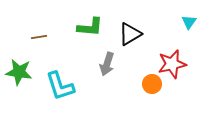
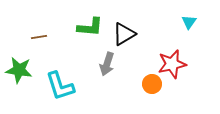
black triangle: moved 6 px left
green star: moved 2 px up
